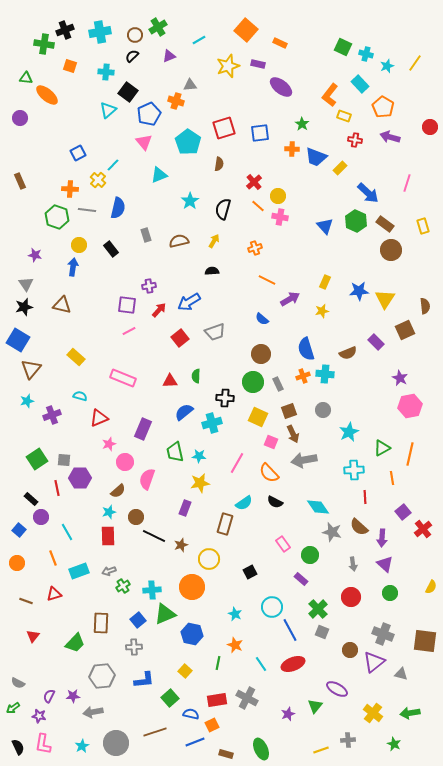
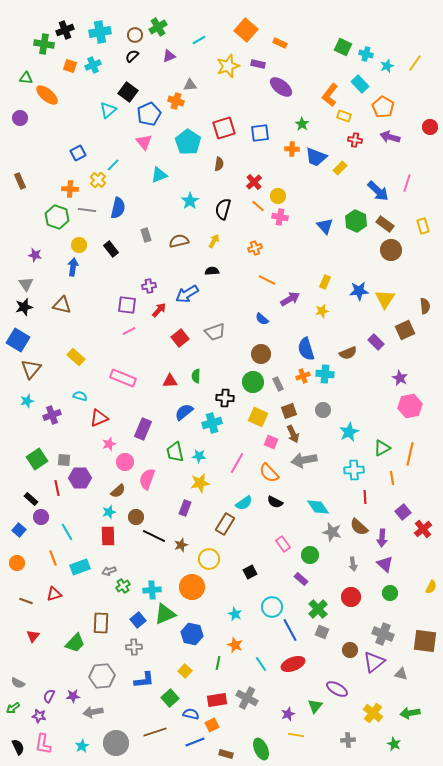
cyan cross at (106, 72): moved 13 px left, 7 px up; rotated 28 degrees counterclockwise
blue arrow at (368, 193): moved 10 px right, 2 px up
blue arrow at (189, 302): moved 2 px left, 8 px up
brown rectangle at (225, 524): rotated 15 degrees clockwise
cyan rectangle at (79, 571): moved 1 px right, 4 px up
yellow line at (321, 750): moved 25 px left, 15 px up; rotated 28 degrees clockwise
